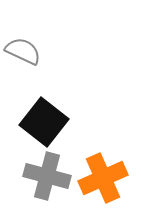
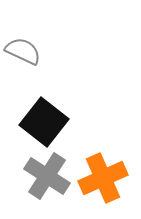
gray cross: rotated 18 degrees clockwise
